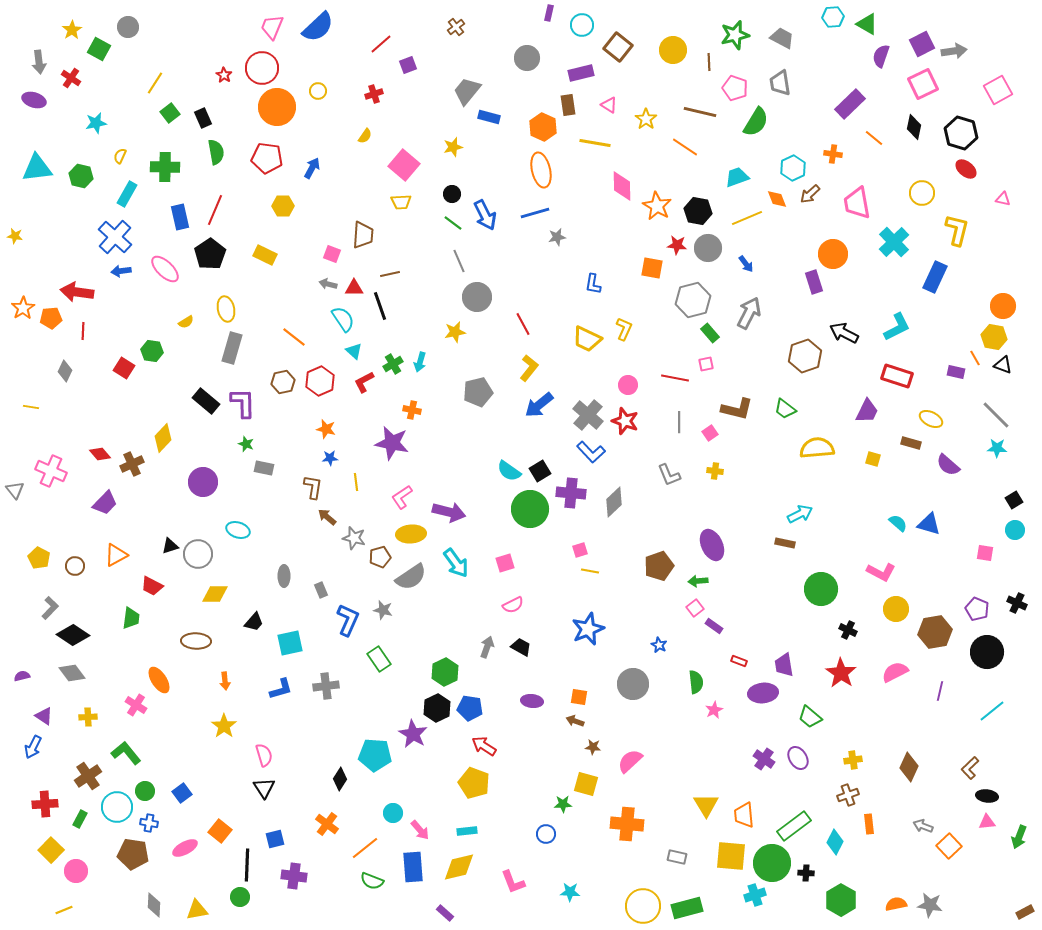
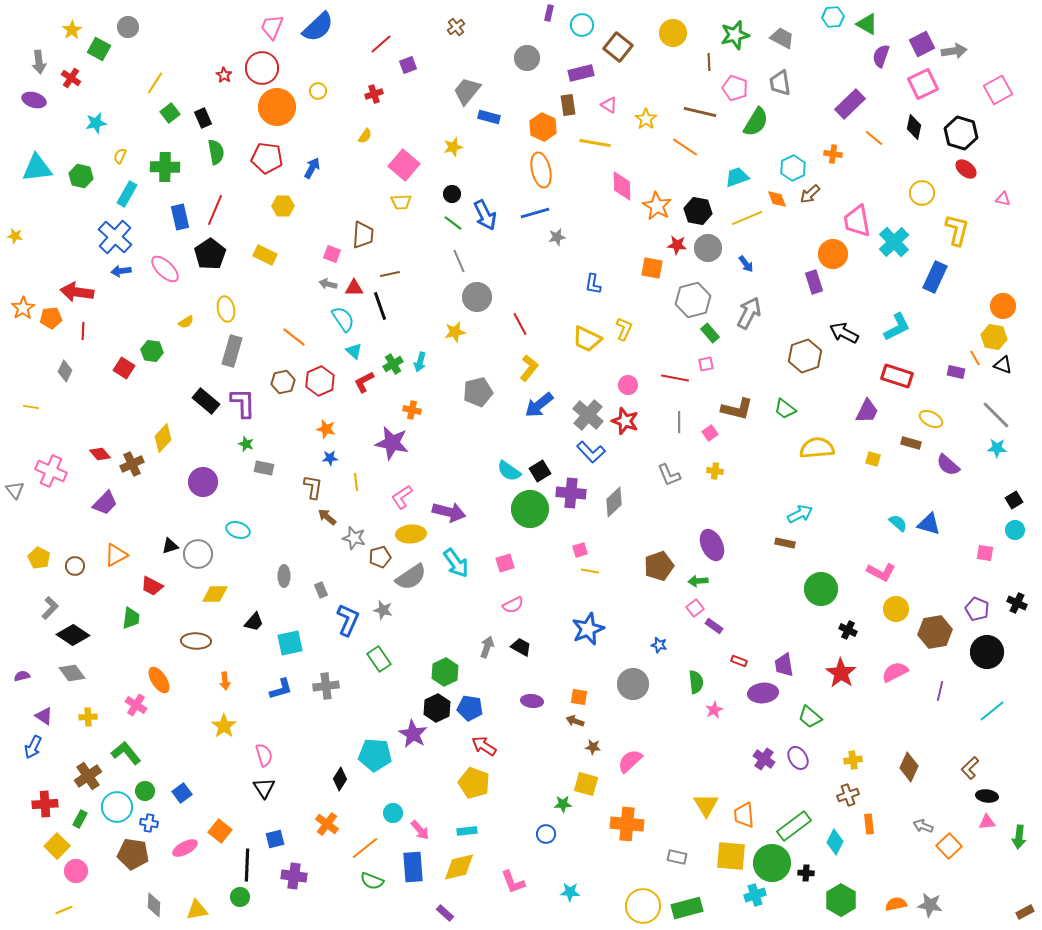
yellow circle at (673, 50): moved 17 px up
pink trapezoid at (857, 203): moved 18 px down
red line at (523, 324): moved 3 px left
gray rectangle at (232, 348): moved 3 px down
blue star at (659, 645): rotated 14 degrees counterclockwise
green arrow at (1019, 837): rotated 15 degrees counterclockwise
yellow square at (51, 850): moved 6 px right, 4 px up
